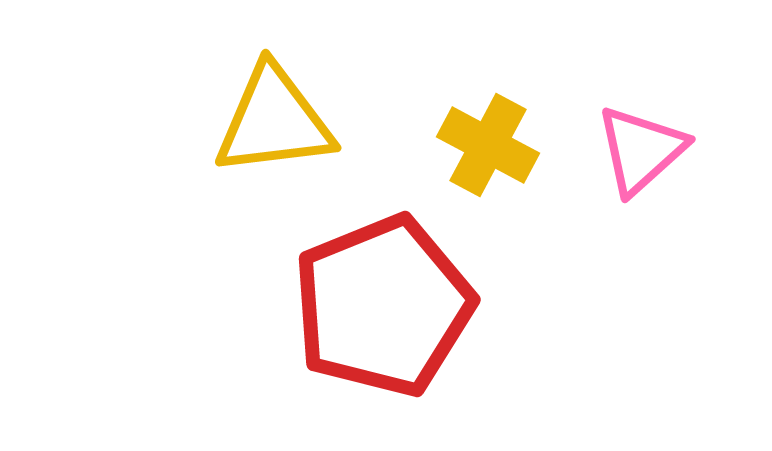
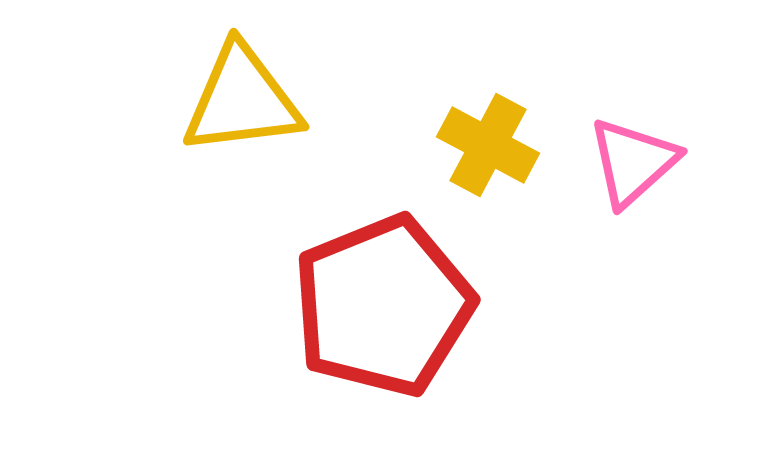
yellow triangle: moved 32 px left, 21 px up
pink triangle: moved 8 px left, 12 px down
